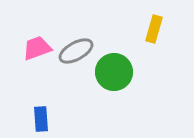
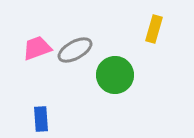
gray ellipse: moved 1 px left, 1 px up
green circle: moved 1 px right, 3 px down
